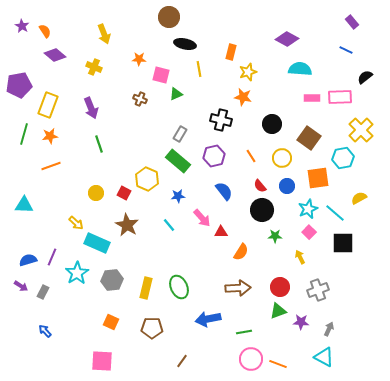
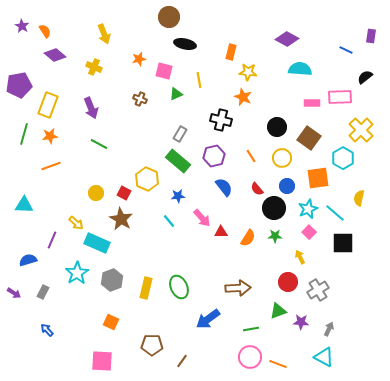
purple rectangle at (352, 22): moved 19 px right, 14 px down; rotated 48 degrees clockwise
orange star at (139, 59): rotated 16 degrees counterclockwise
yellow line at (199, 69): moved 11 px down
yellow star at (248, 72): rotated 24 degrees clockwise
pink square at (161, 75): moved 3 px right, 4 px up
orange star at (243, 97): rotated 12 degrees clockwise
pink rectangle at (312, 98): moved 5 px down
black circle at (272, 124): moved 5 px right, 3 px down
green line at (99, 144): rotated 42 degrees counterclockwise
cyan hexagon at (343, 158): rotated 20 degrees counterclockwise
red semicircle at (260, 186): moved 3 px left, 3 px down
blue semicircle at (224, 191): moved 4 px up
yellow semicircle at (359, 198): rotated 49 degrees counterclockwise
black circle at (262, 210): moved 12 px right, 2 px up
brown star at (127, 225): moved 6 px left, 6 px up
cyan line at (169, 225): moved 4 px up
orange semicircle at (241, 252): moved 7 px right, 14 px up
purple line at (52, 257): moved 17 px up
gray hexagon at (112, 280): rotated 15 degrees counterclockwise
purple arrow at (21, 286): moved 7 px left, 7 px down
red circle at (280, 287): moved 8 px right, 5 px up
gray cross at (318, 290): rotated 10 degrees counterclockwise
blue arrow at (208, 319): rotated 25 degrees counterclockwise
brown pentagon at (152, 328): moved 17 px down
blue arrow at (45, 331): moved 2 px right, 1 px up
green line at (244, 332): moved 7 px right, 3 px up
pink circle at (251, 359): moved 1 px left, 2 px up
